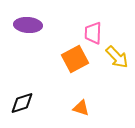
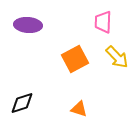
pink trapezoid: moved 10 px right, 11 px up
orange triangle: moved 2 px left, 1 px down
